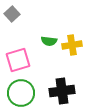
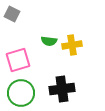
gray square: rotated 21 degrees counterclockwise
black cross: moved 2 px up
